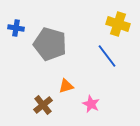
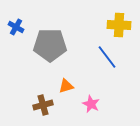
yellow cross: moved 1 px right, 1 px down; rotated 15 degrees counterclockwise
blue cross: moved 1 px up; rotated 21 degrees clockwise
gray pentagon: moved 1 px down; rotated 16 degrees counterclockwise
blue line: moved 1 px down
brown cross: rotated 24 degrees clockwise
